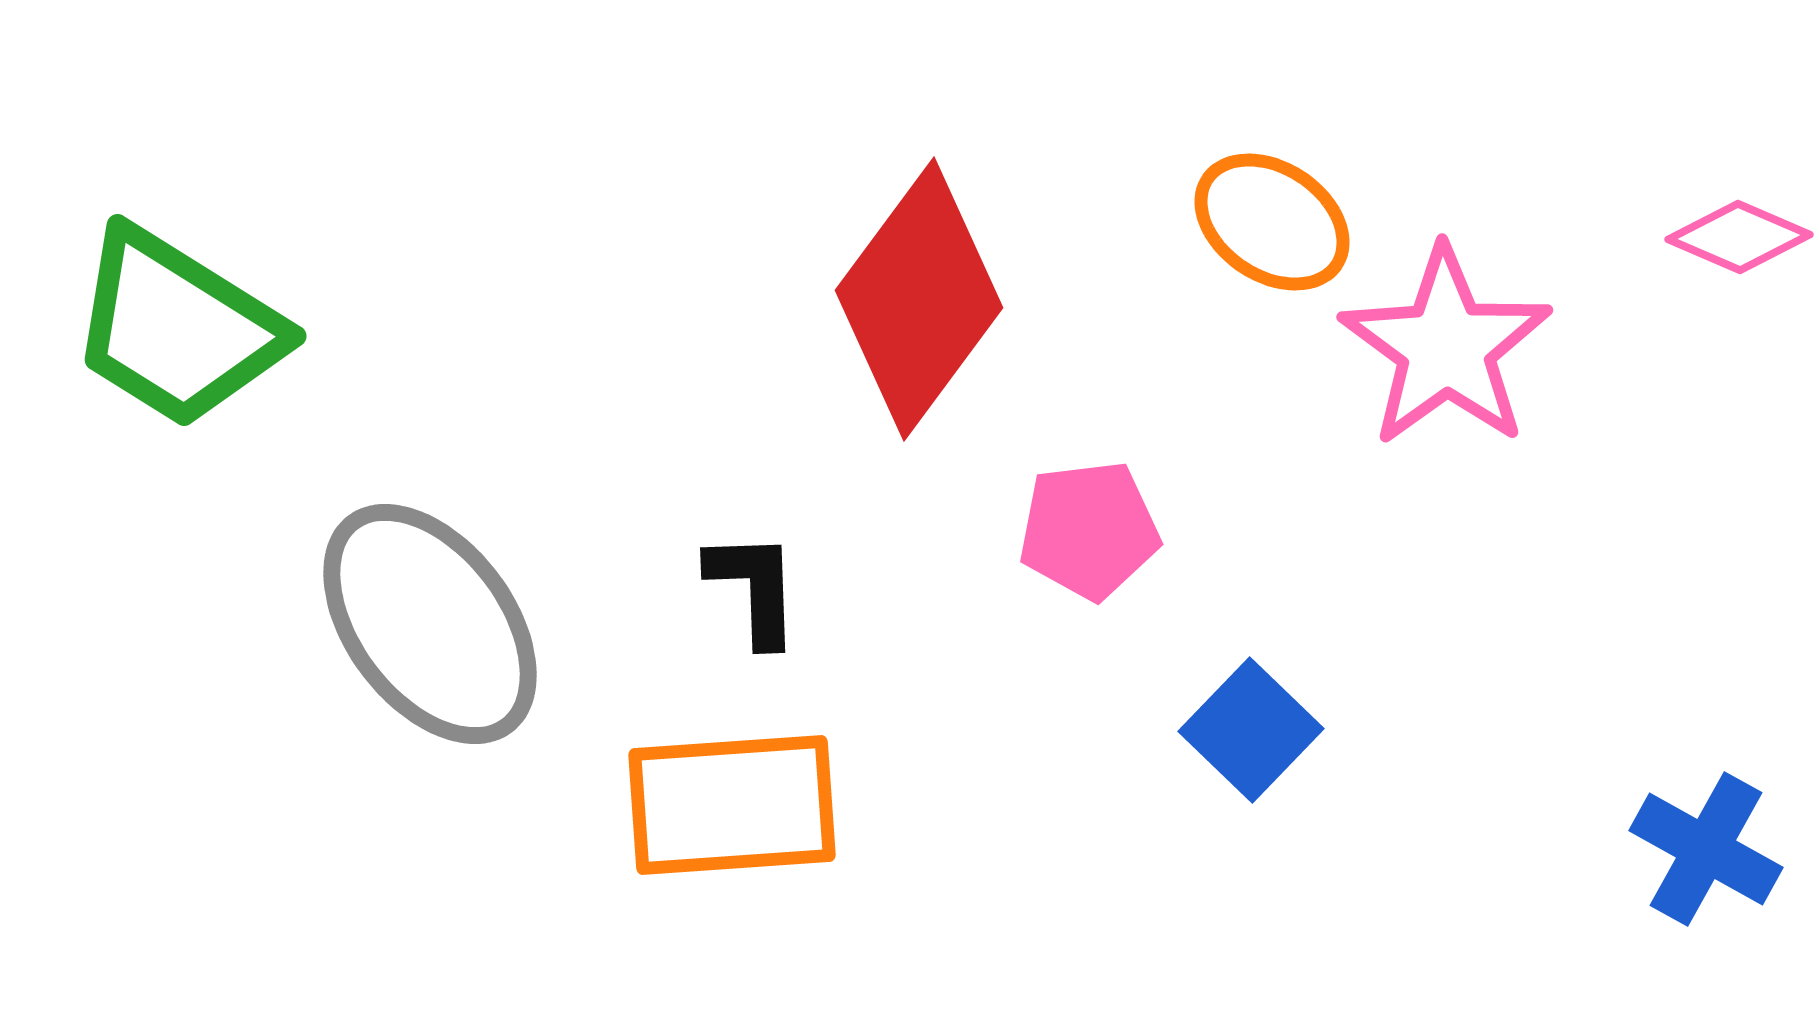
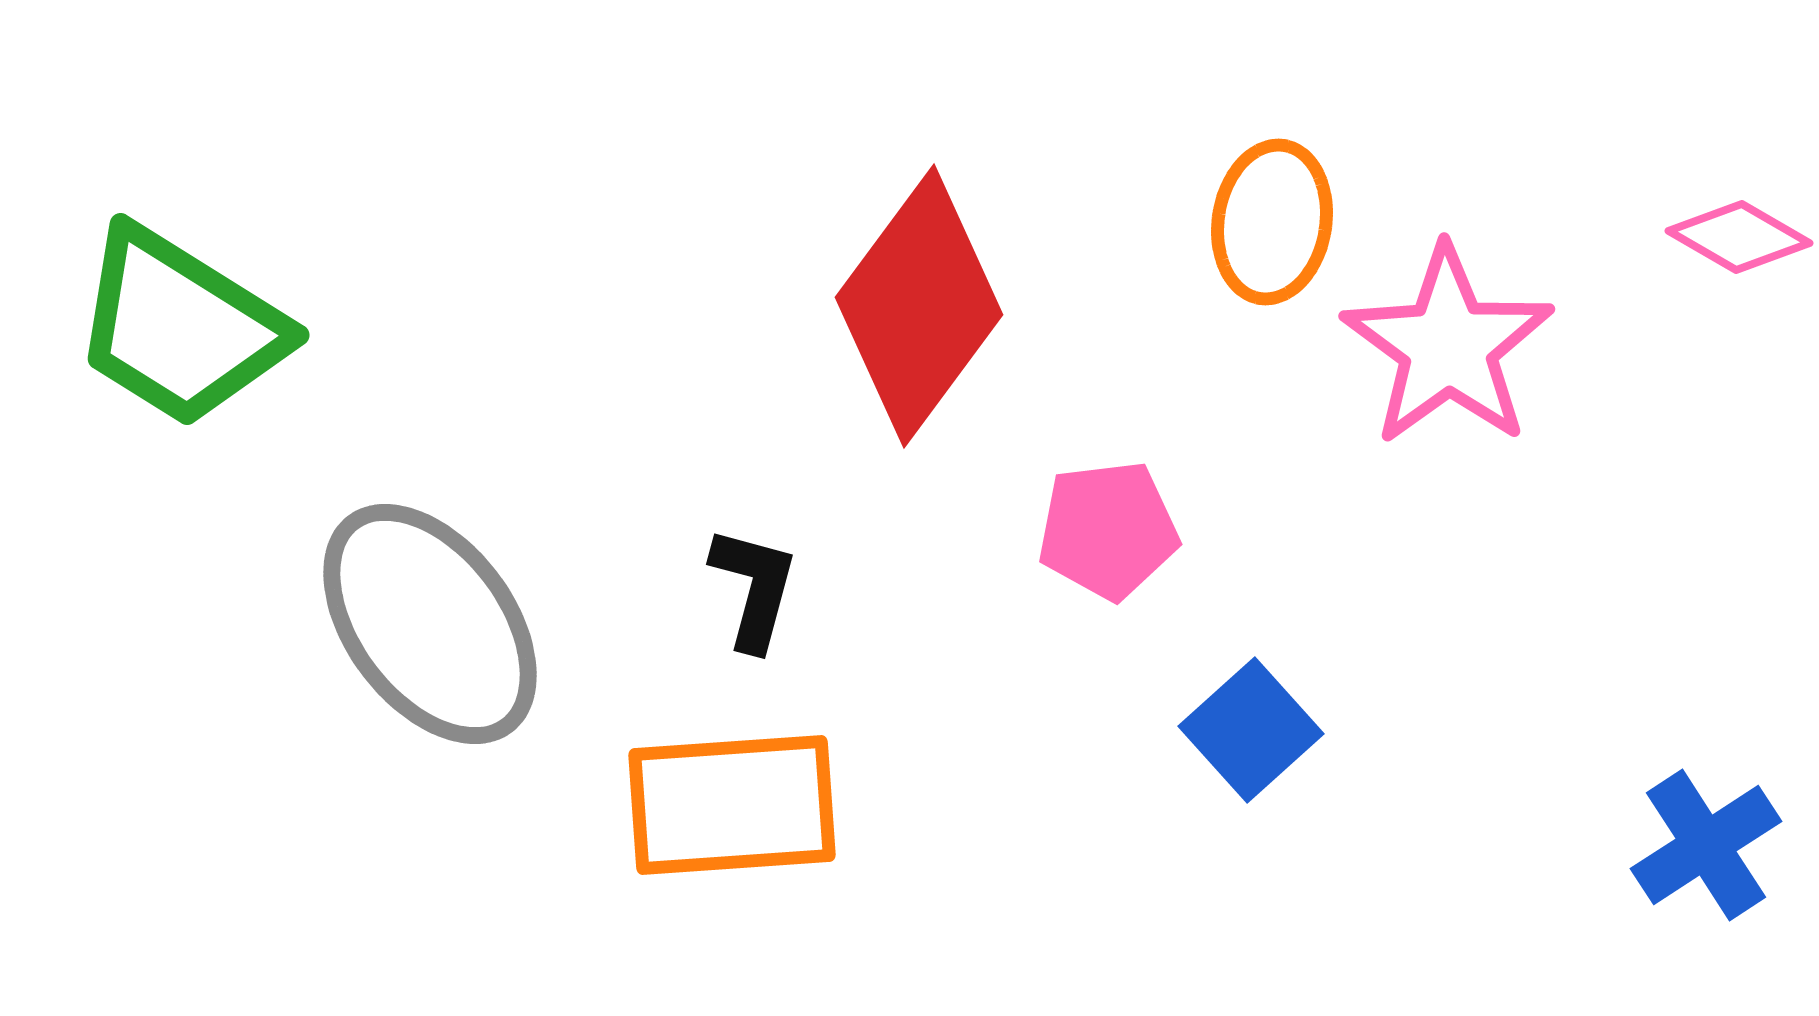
orange ellipse: rotated 65 degrees clockwise
pink diamond: rotated 7 degrees clockwise
red diamond: moved 7 px down
green trapezoid: moved 3 px right, 1 px up
pink star: moved 2 px right, 1 px up
pink pentagon: moved 19 px right
black L-shape: rotated 17 degrees clockwise
blue square: rotated 4 degrees clockwise
blue cross: moved 4 px up; rotated 28 degrees clockwise
